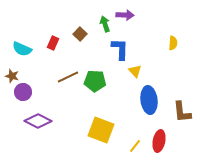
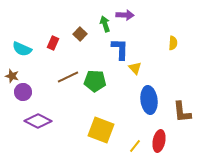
yellow triangle: moved 3 px up
